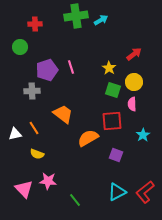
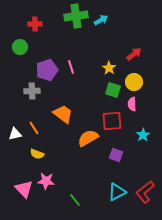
pink star: moved 2 px left
